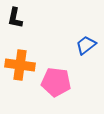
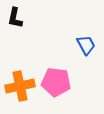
blue trapezoid: rotated 100 degrees clockwise
orange cross: moved 21 px down; rotated 20 degrees counterclockwise
